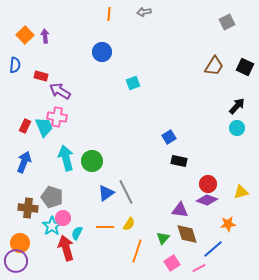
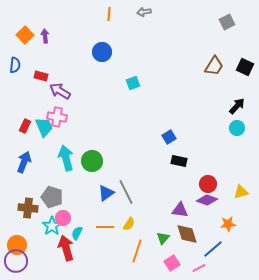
orange circle at (20, 243): moved 3 px left, 2 px down
